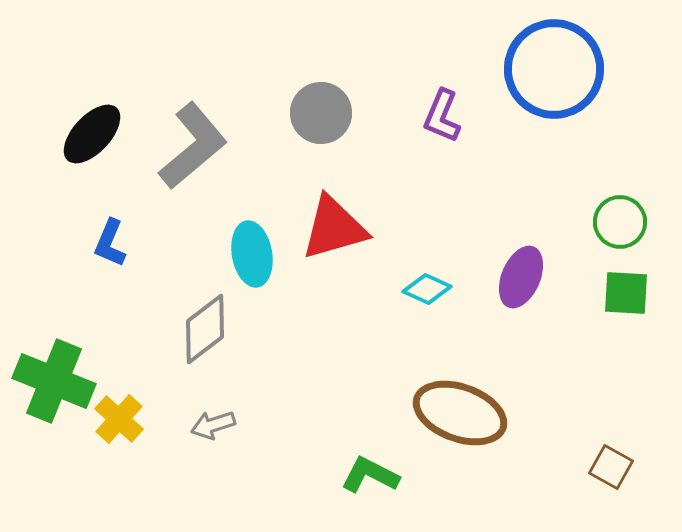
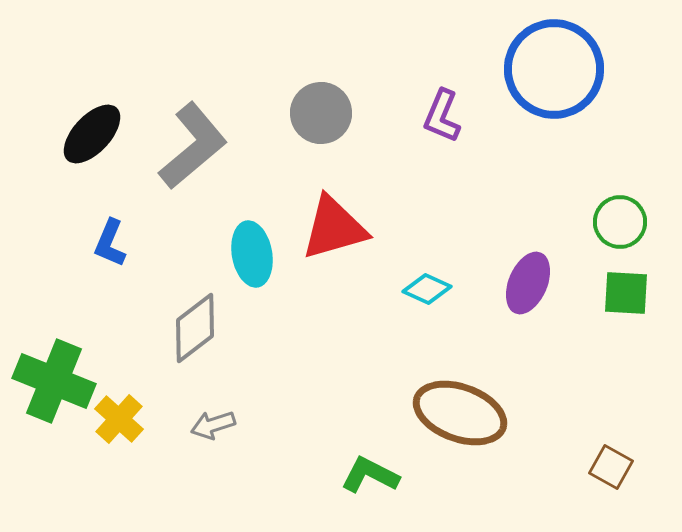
purple ellipse: moved 7 px right, 6 px down
gray diamond: moved 10 px left, 1 px up
